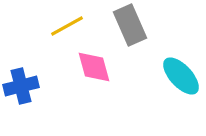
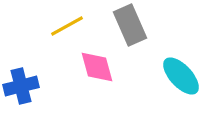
pink diamond: moved 3 px right
